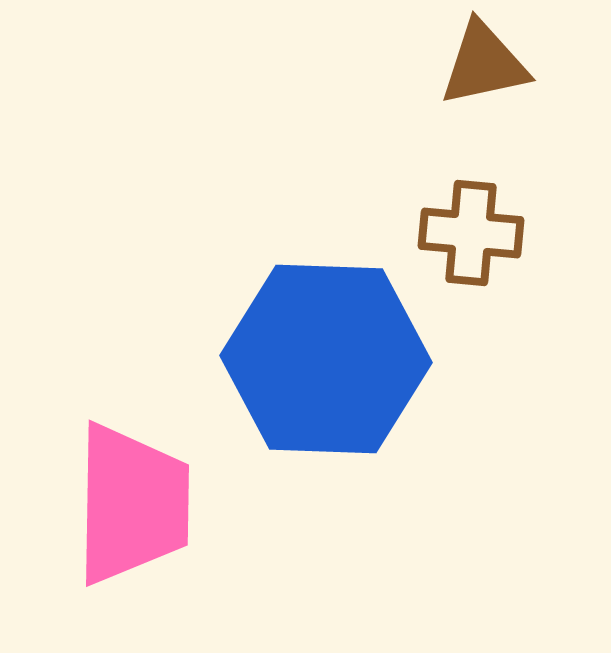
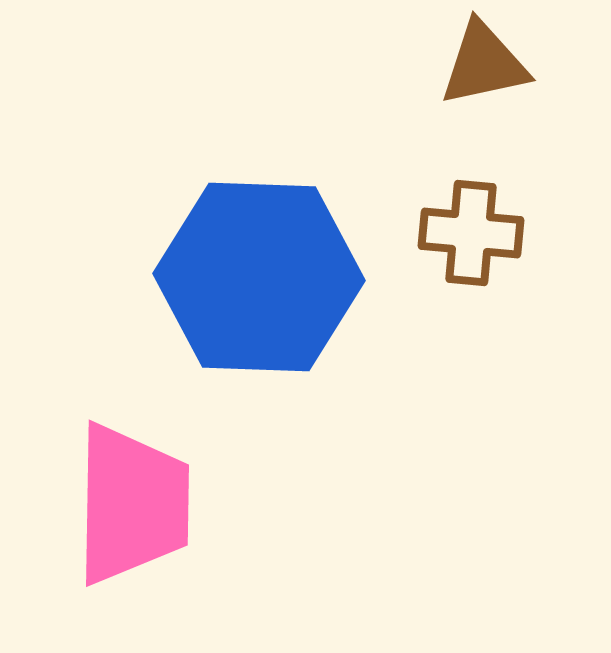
blue hexagon: moved 67 px left, 82 px up
